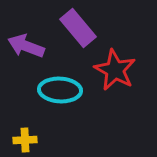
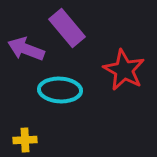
purple rectangle: moved 11 px left
purple arrow: moved 3 px down
red star: moved 9 px right
